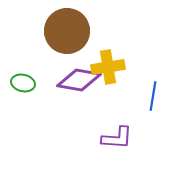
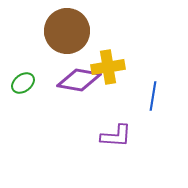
green ellipse: rotated 50 degrees counterclockwise
purple L-shape: moved 1 px left, 2 px up
